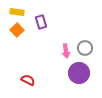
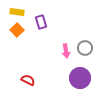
purple circle: moved 1 px right, 5 px down
